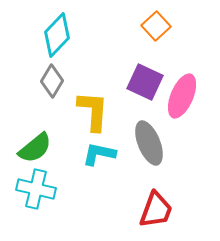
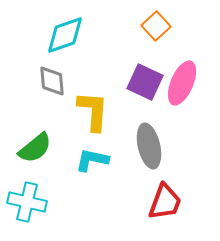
cyan diamond: moved 8 px right; rotated 27 degrees clockwise
gray diamond: rotated 36 degrees counterclockwise
pink ellipse: moved 13 px up
gray ellipse: moved 3 px down; rotated 9 degrees clockwise
cyan L-shape: moved 7 px left, 6 px down
cyan cross: moved 9 px left, 13 px down
red trapezoid: moved 9 px right, 8 px up
